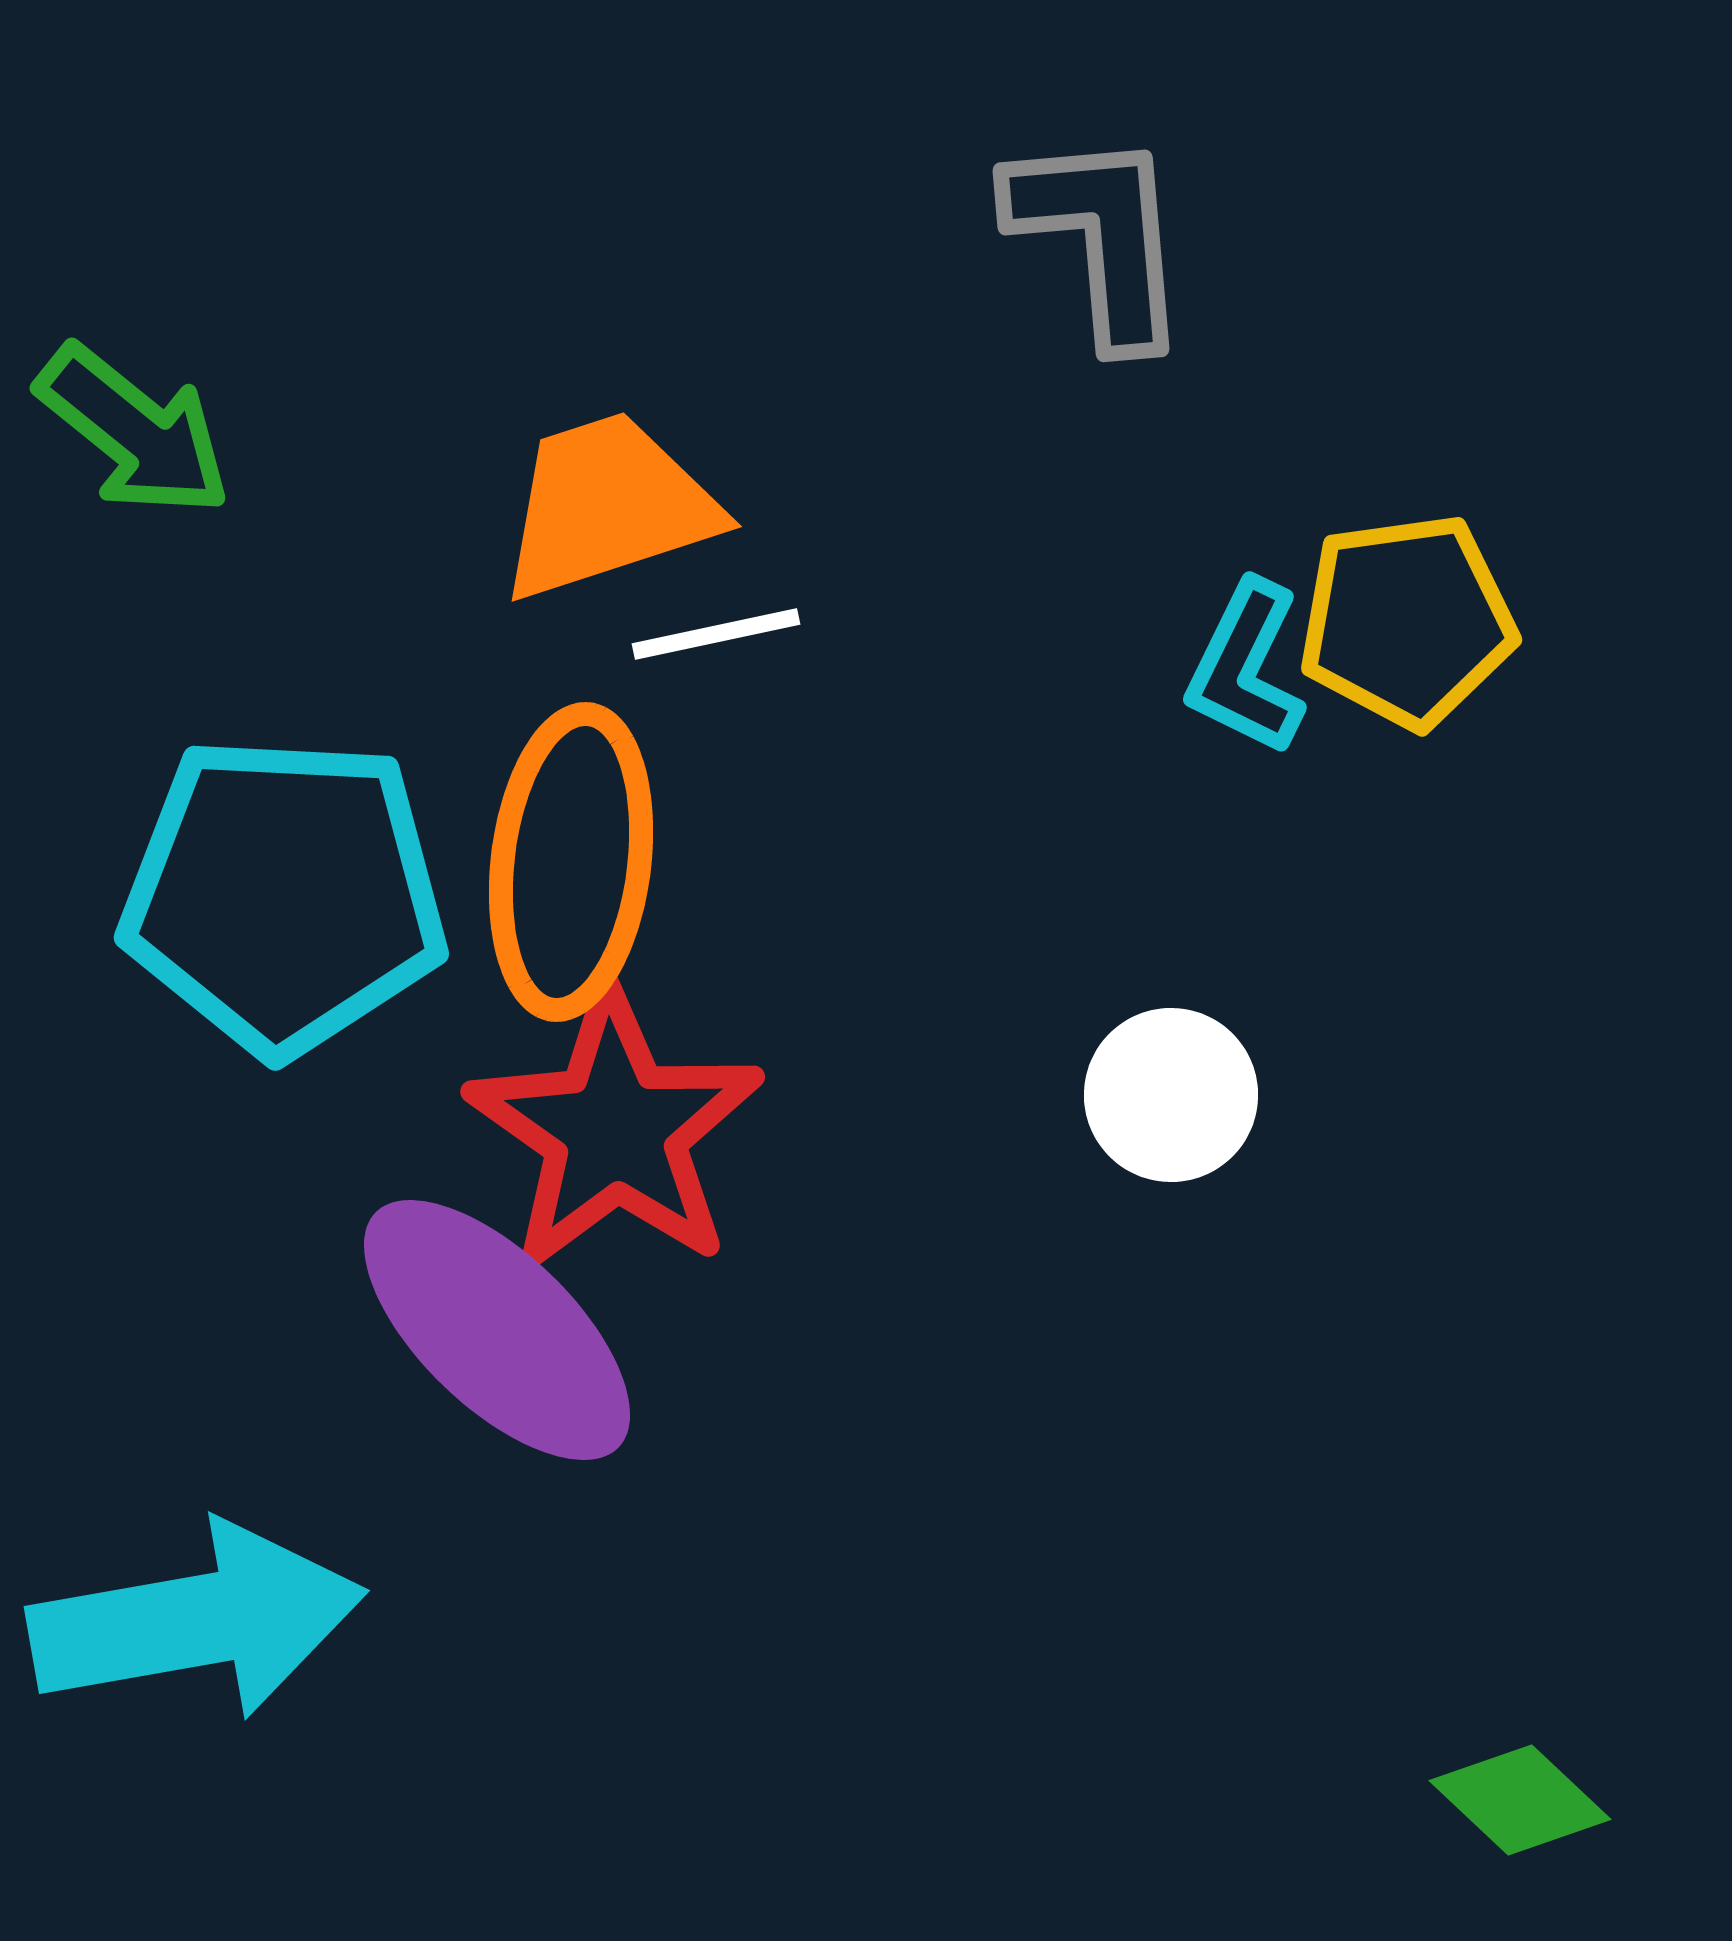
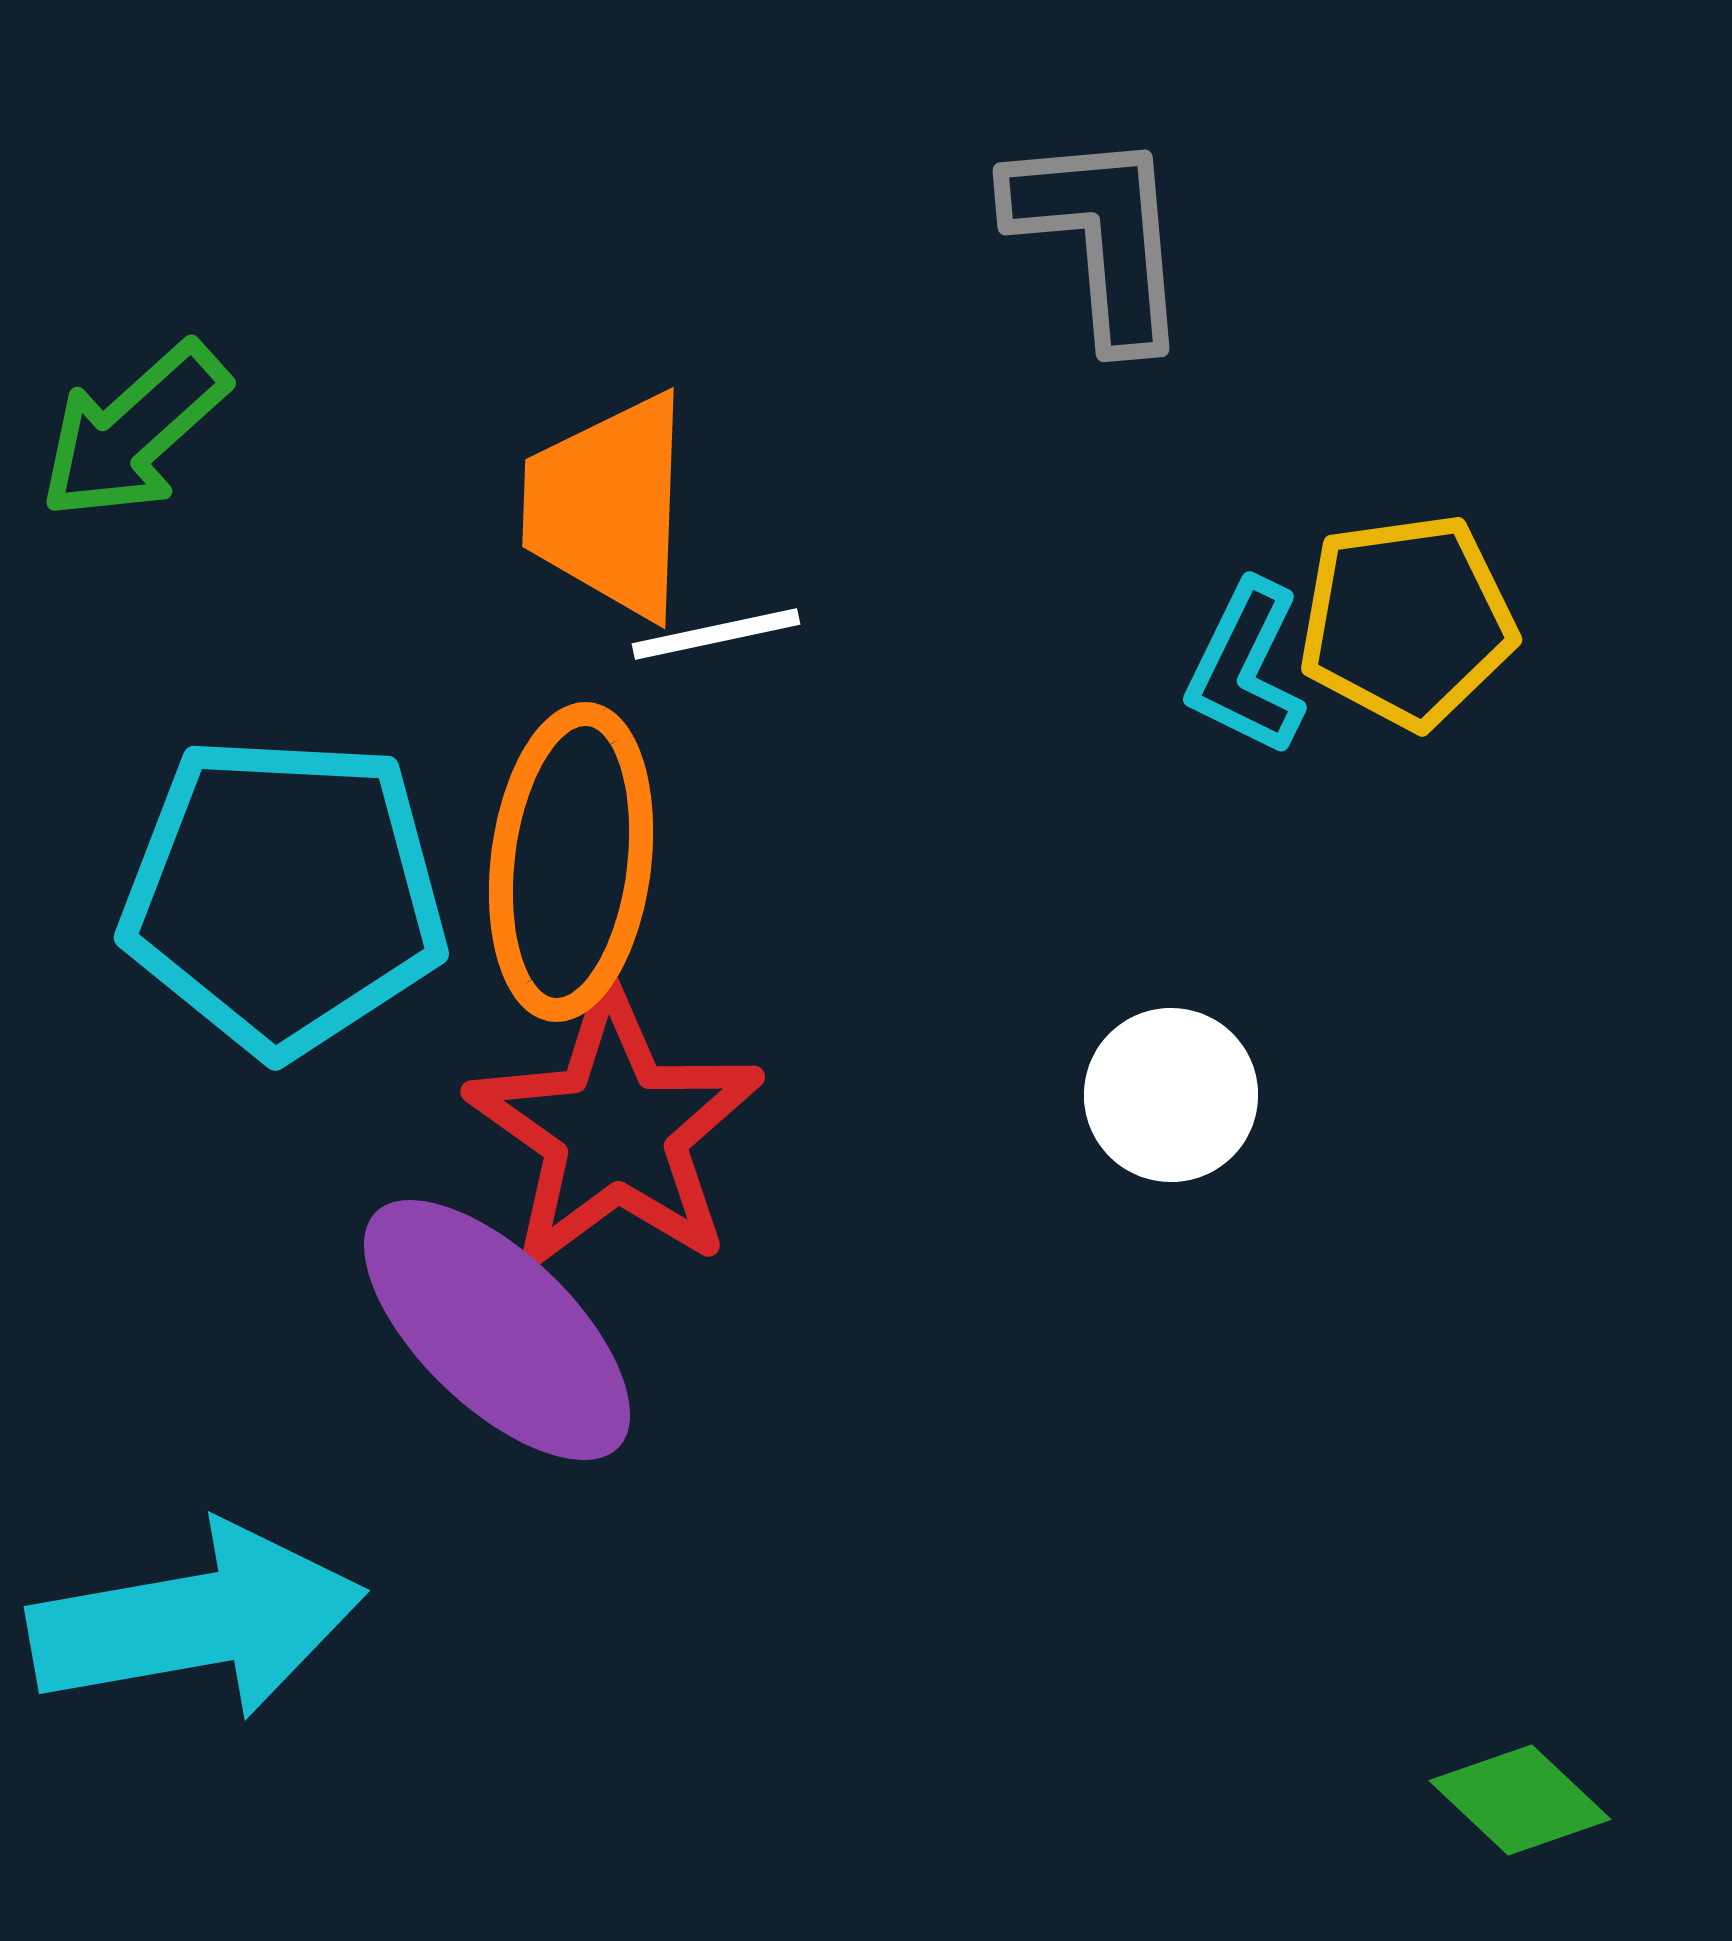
green arrow: rotated 99 degrees clockwise
orange trapezoid: rotated 70 degrees counterclockwise
